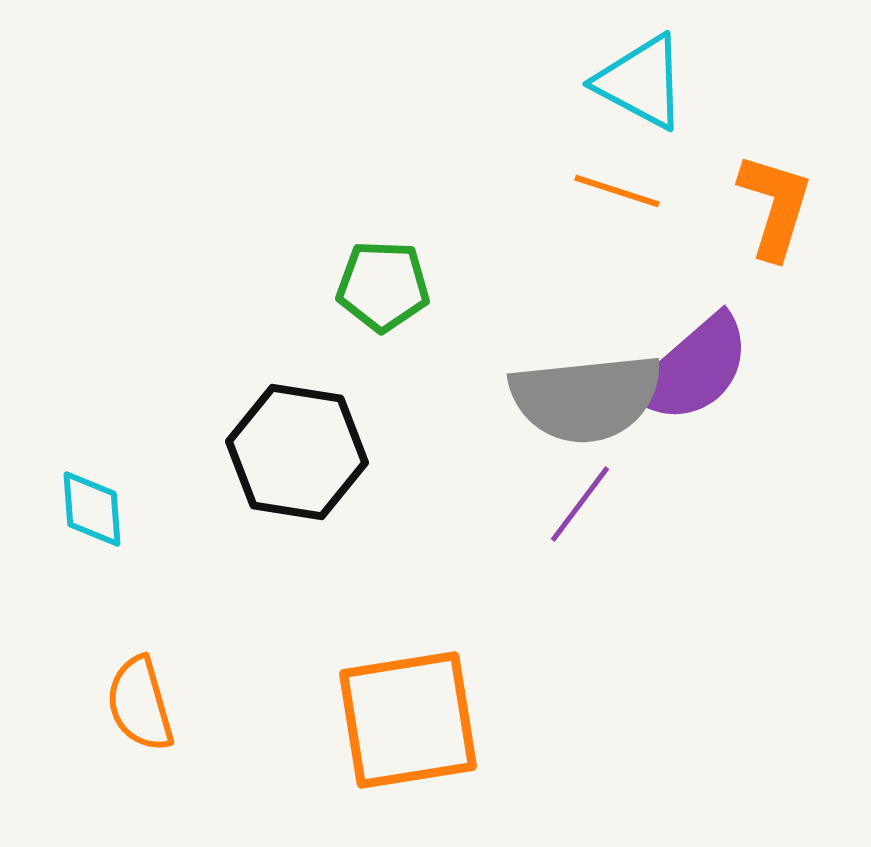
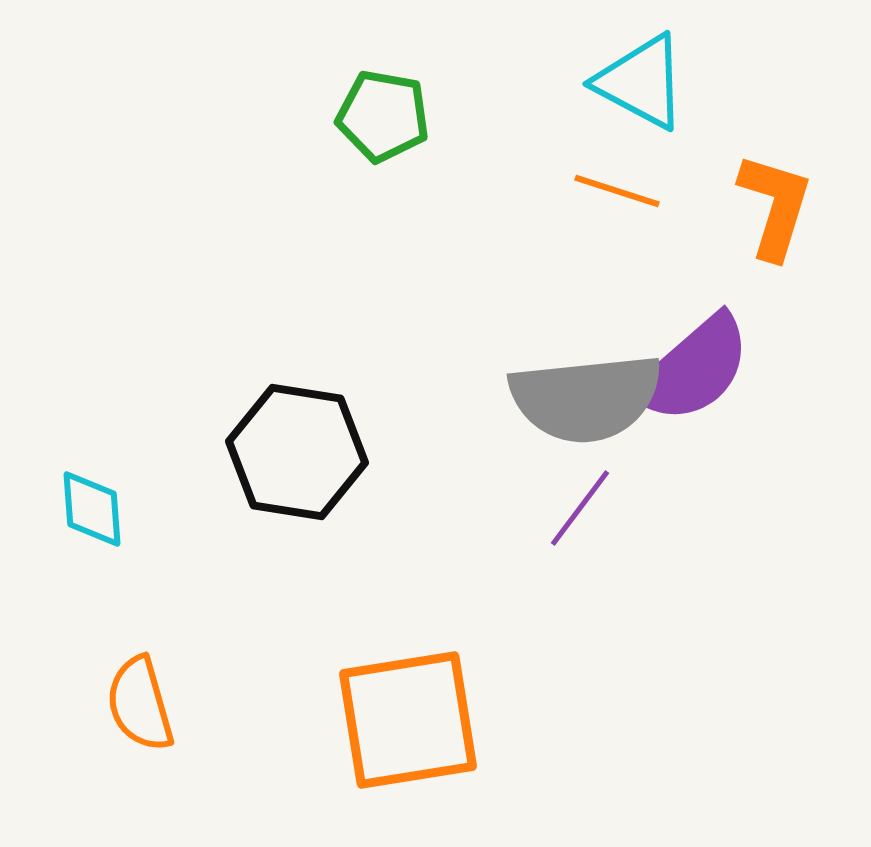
green pentagon: moved 170 px up; rotated 8 degrees clockwise
purple line: moved 4 px down
